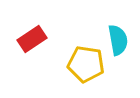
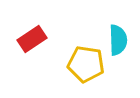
cyan semicircle: rotated 8 degrees clockwise
